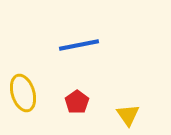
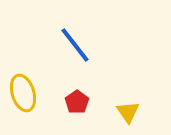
blue line: moved 4 px left; rotated 63 degrees clockwise
yellow triangle: moved 3 px up
